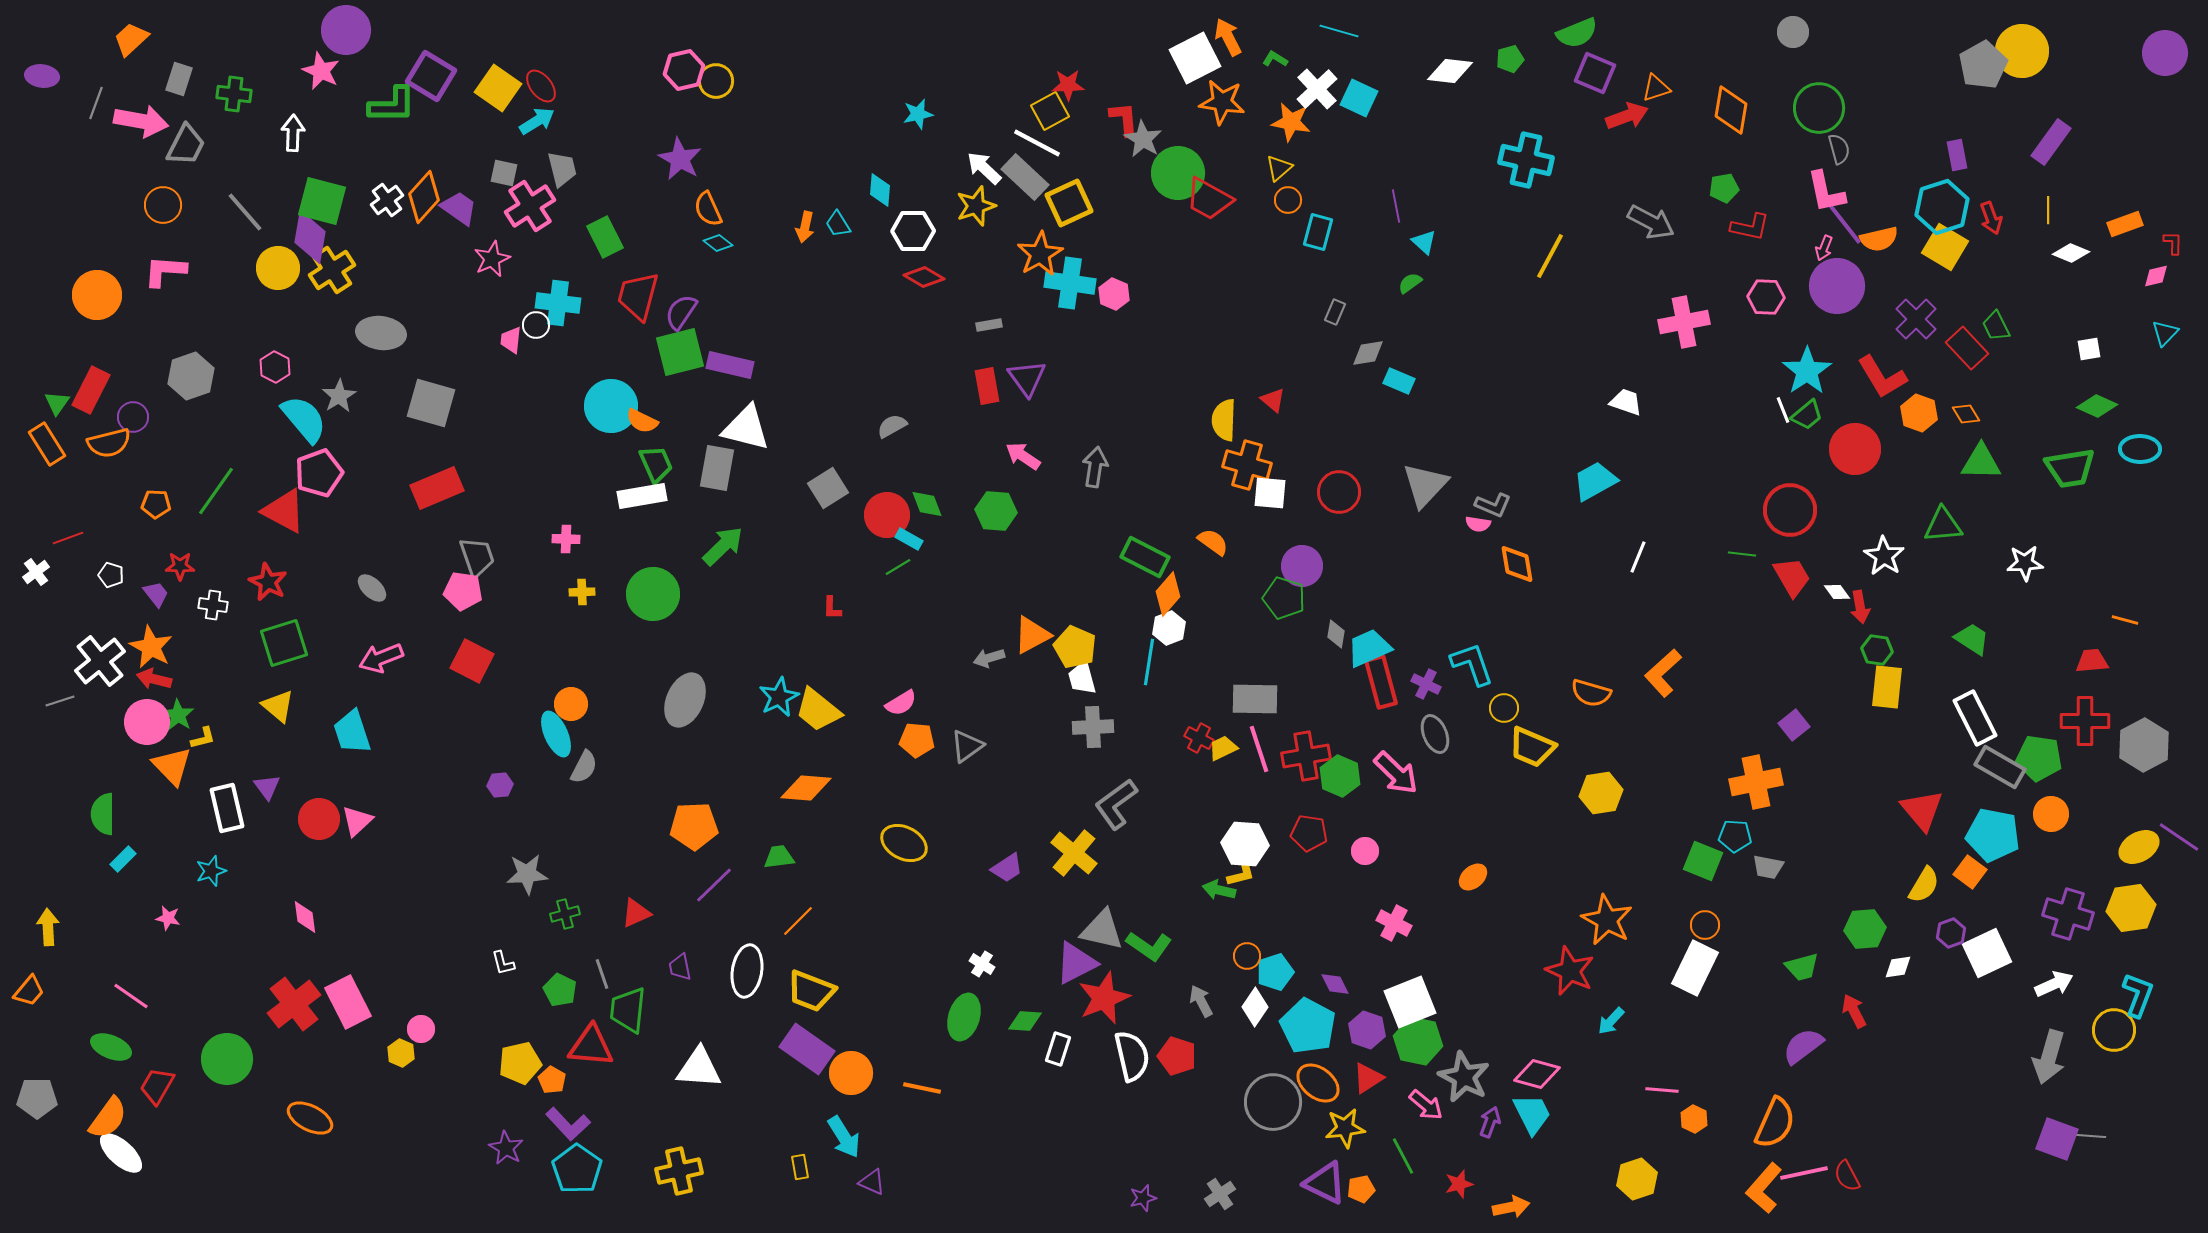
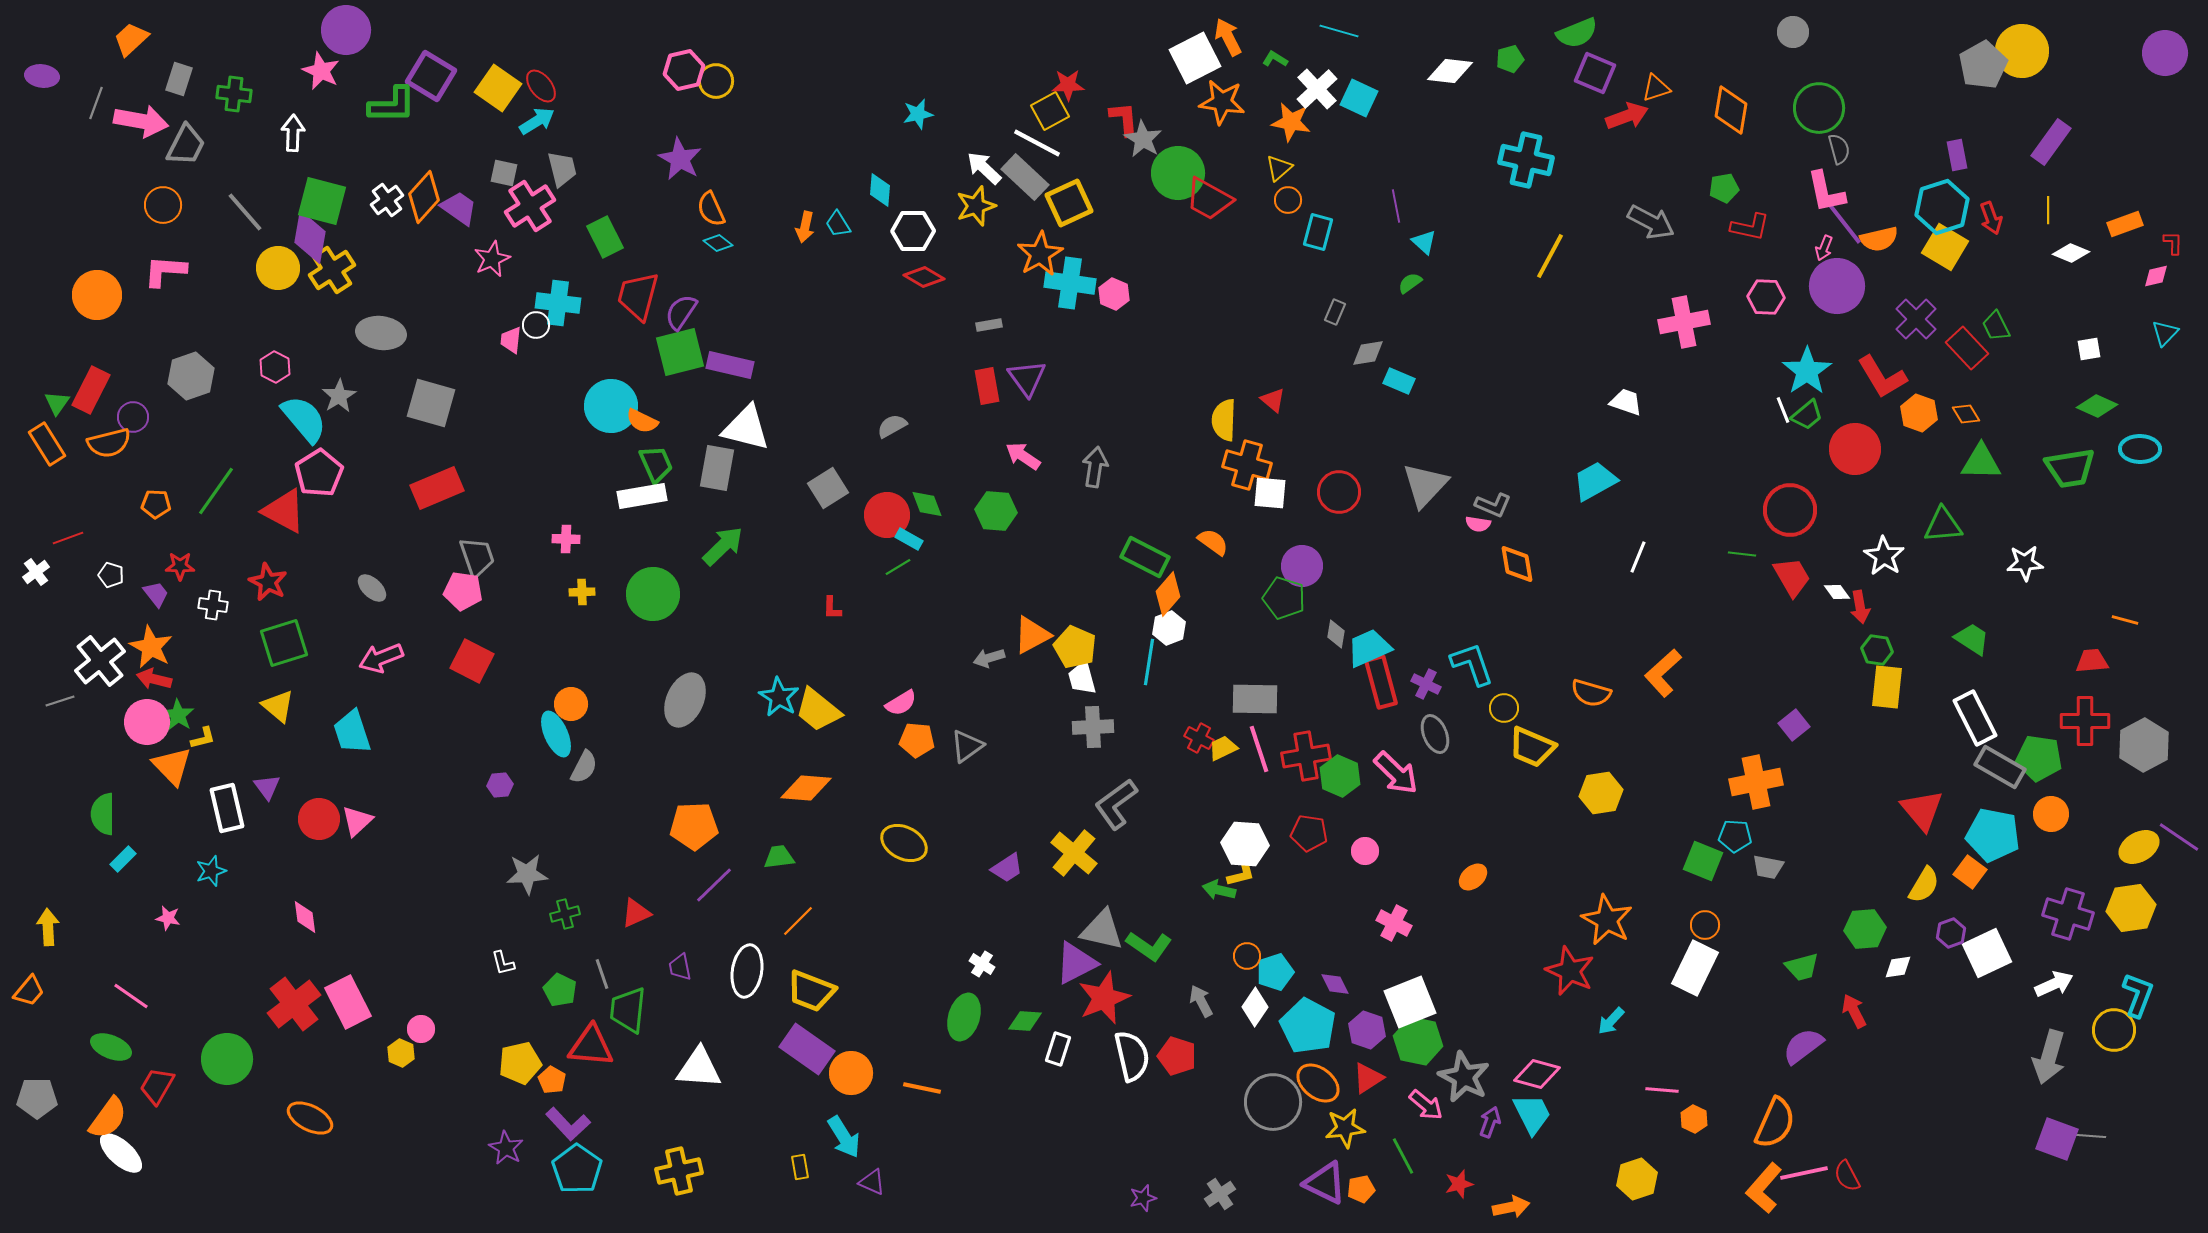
orange semicircle at (708, 209): moved 3 px right
pink pentagon at (319, 473): rotated 12 degrees counterclockwise
cyan star at (779, 697): rotated 15 degrees counterclockwise
